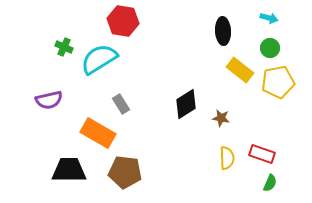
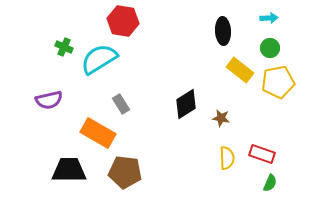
cyan arrow: rotated 18 degrees counterclockwise
